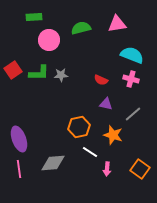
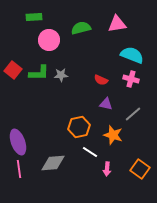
red square: rotated 18 degrees counterclockwise
purple ellipse: moved 1 px left, 3 px down
